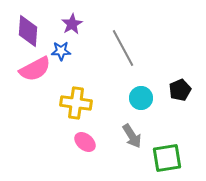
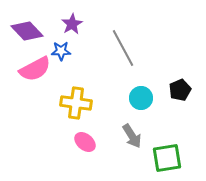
purple diamond: moved 1 px left; rotated 48 degrees counterclockwise
